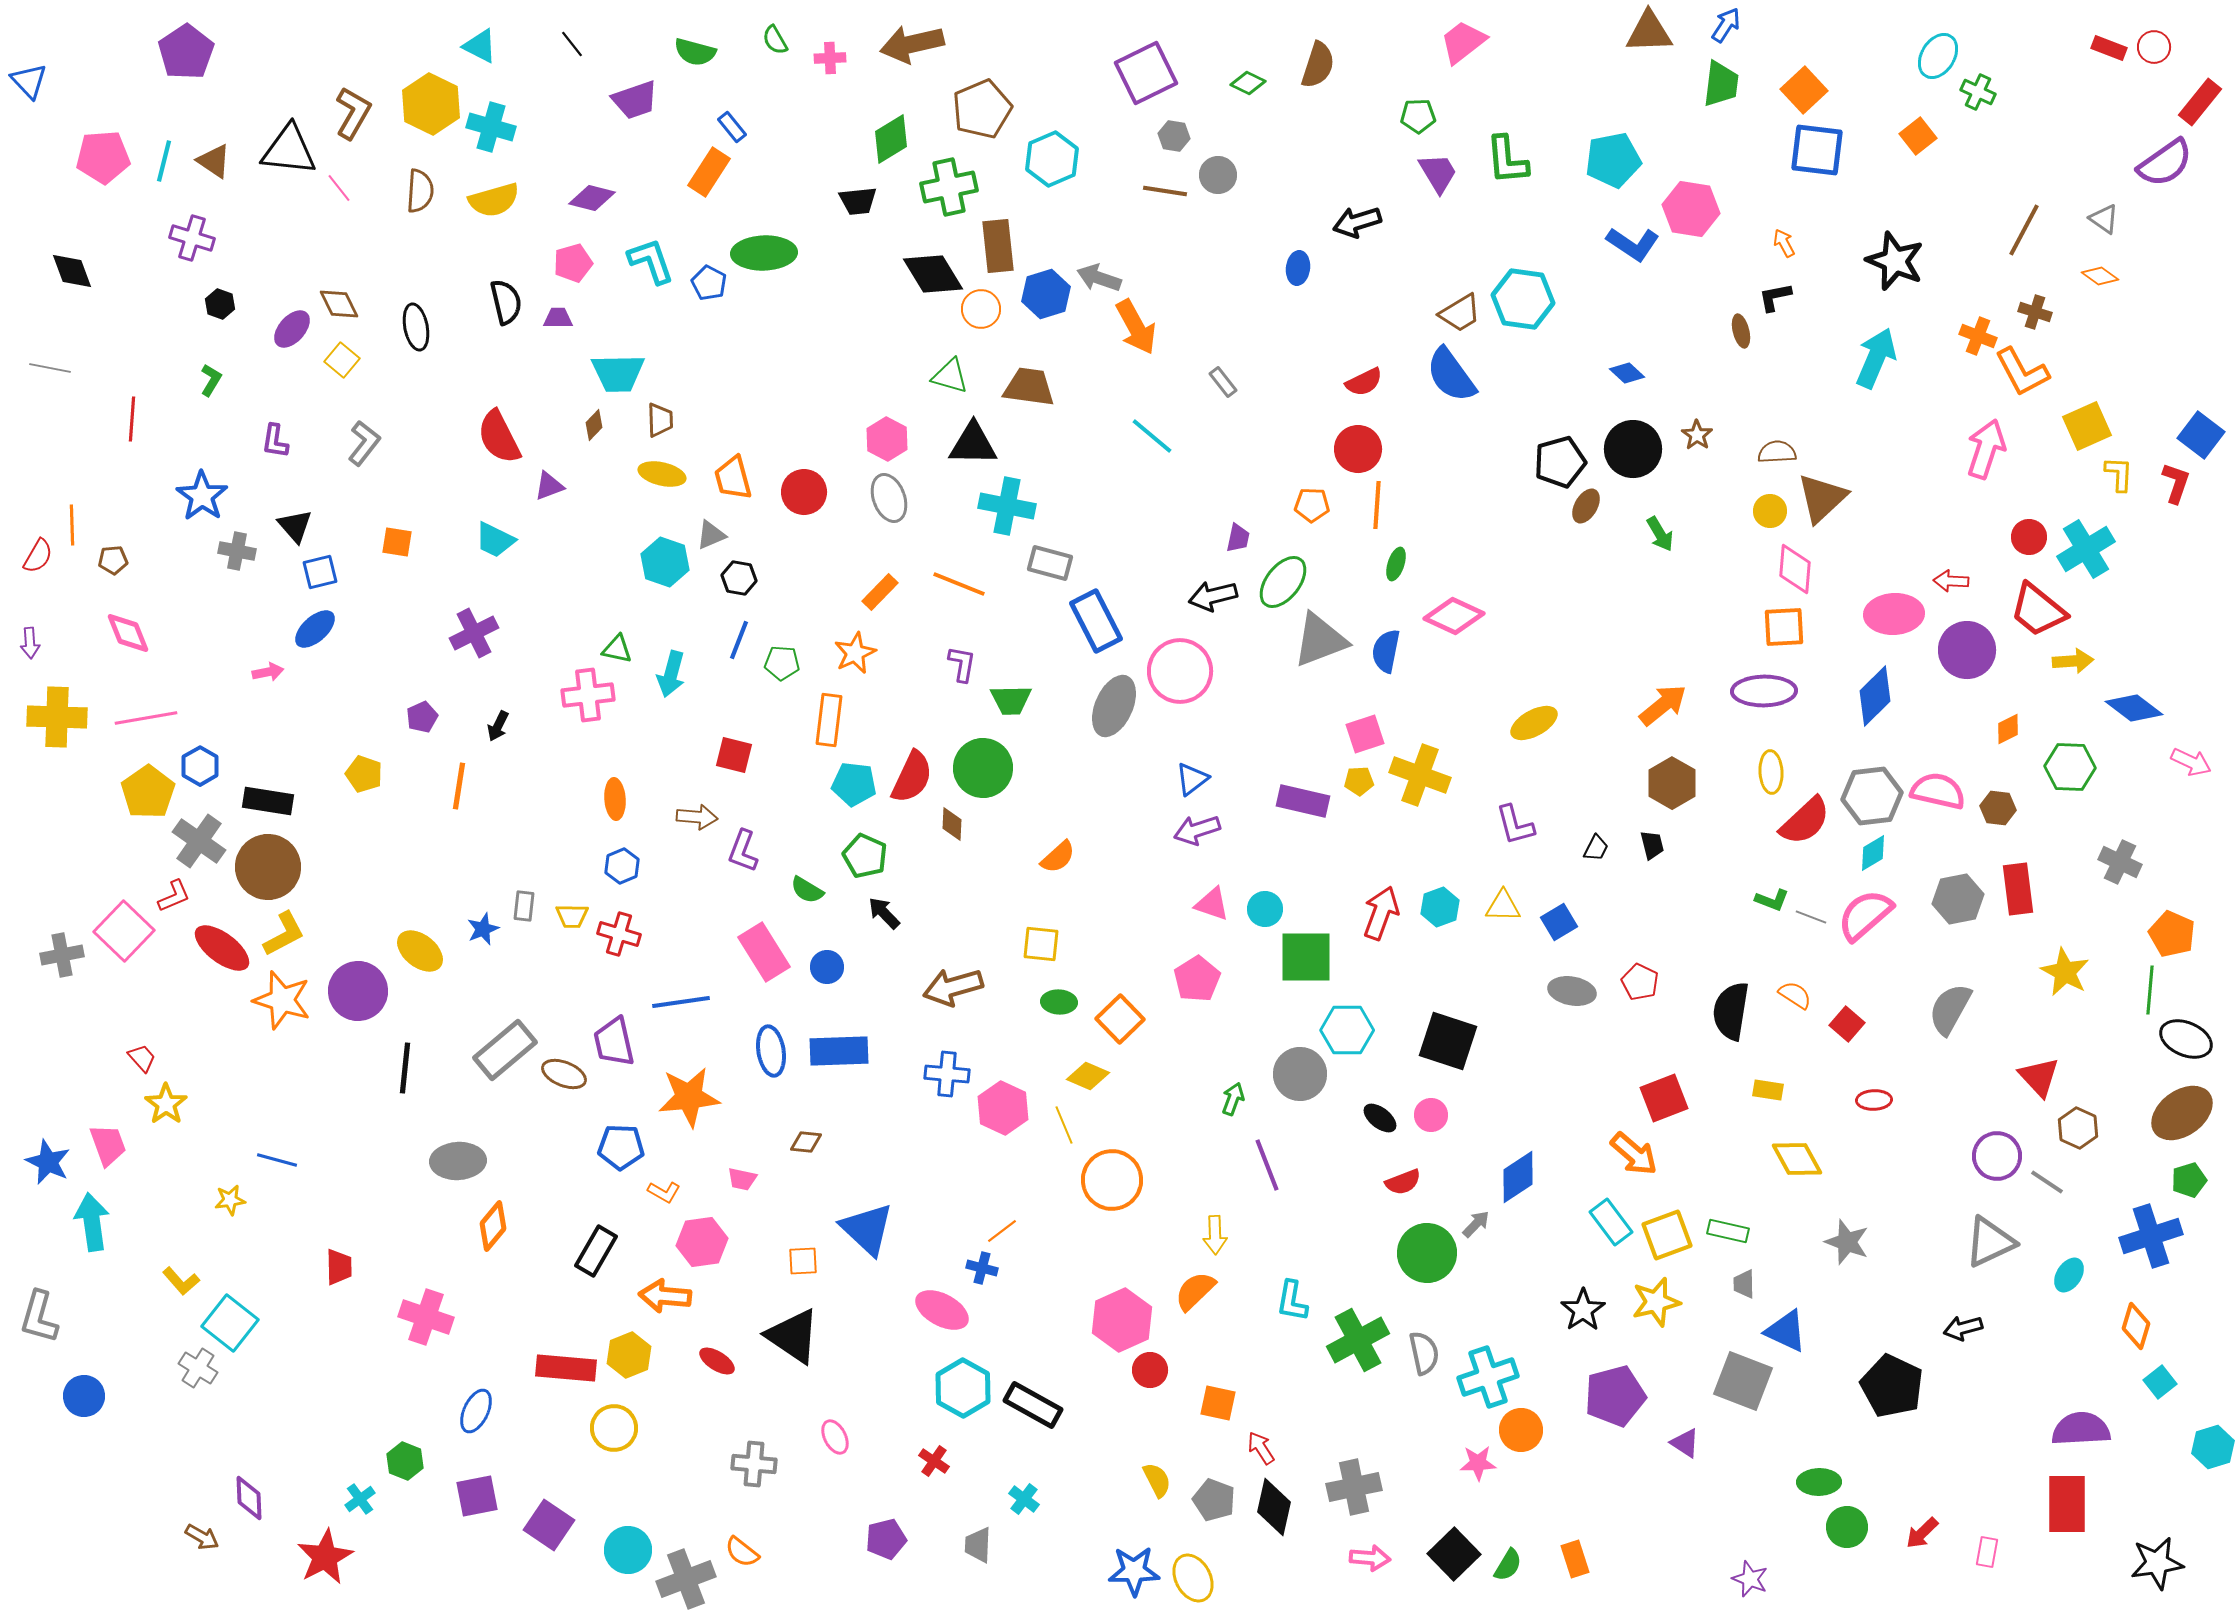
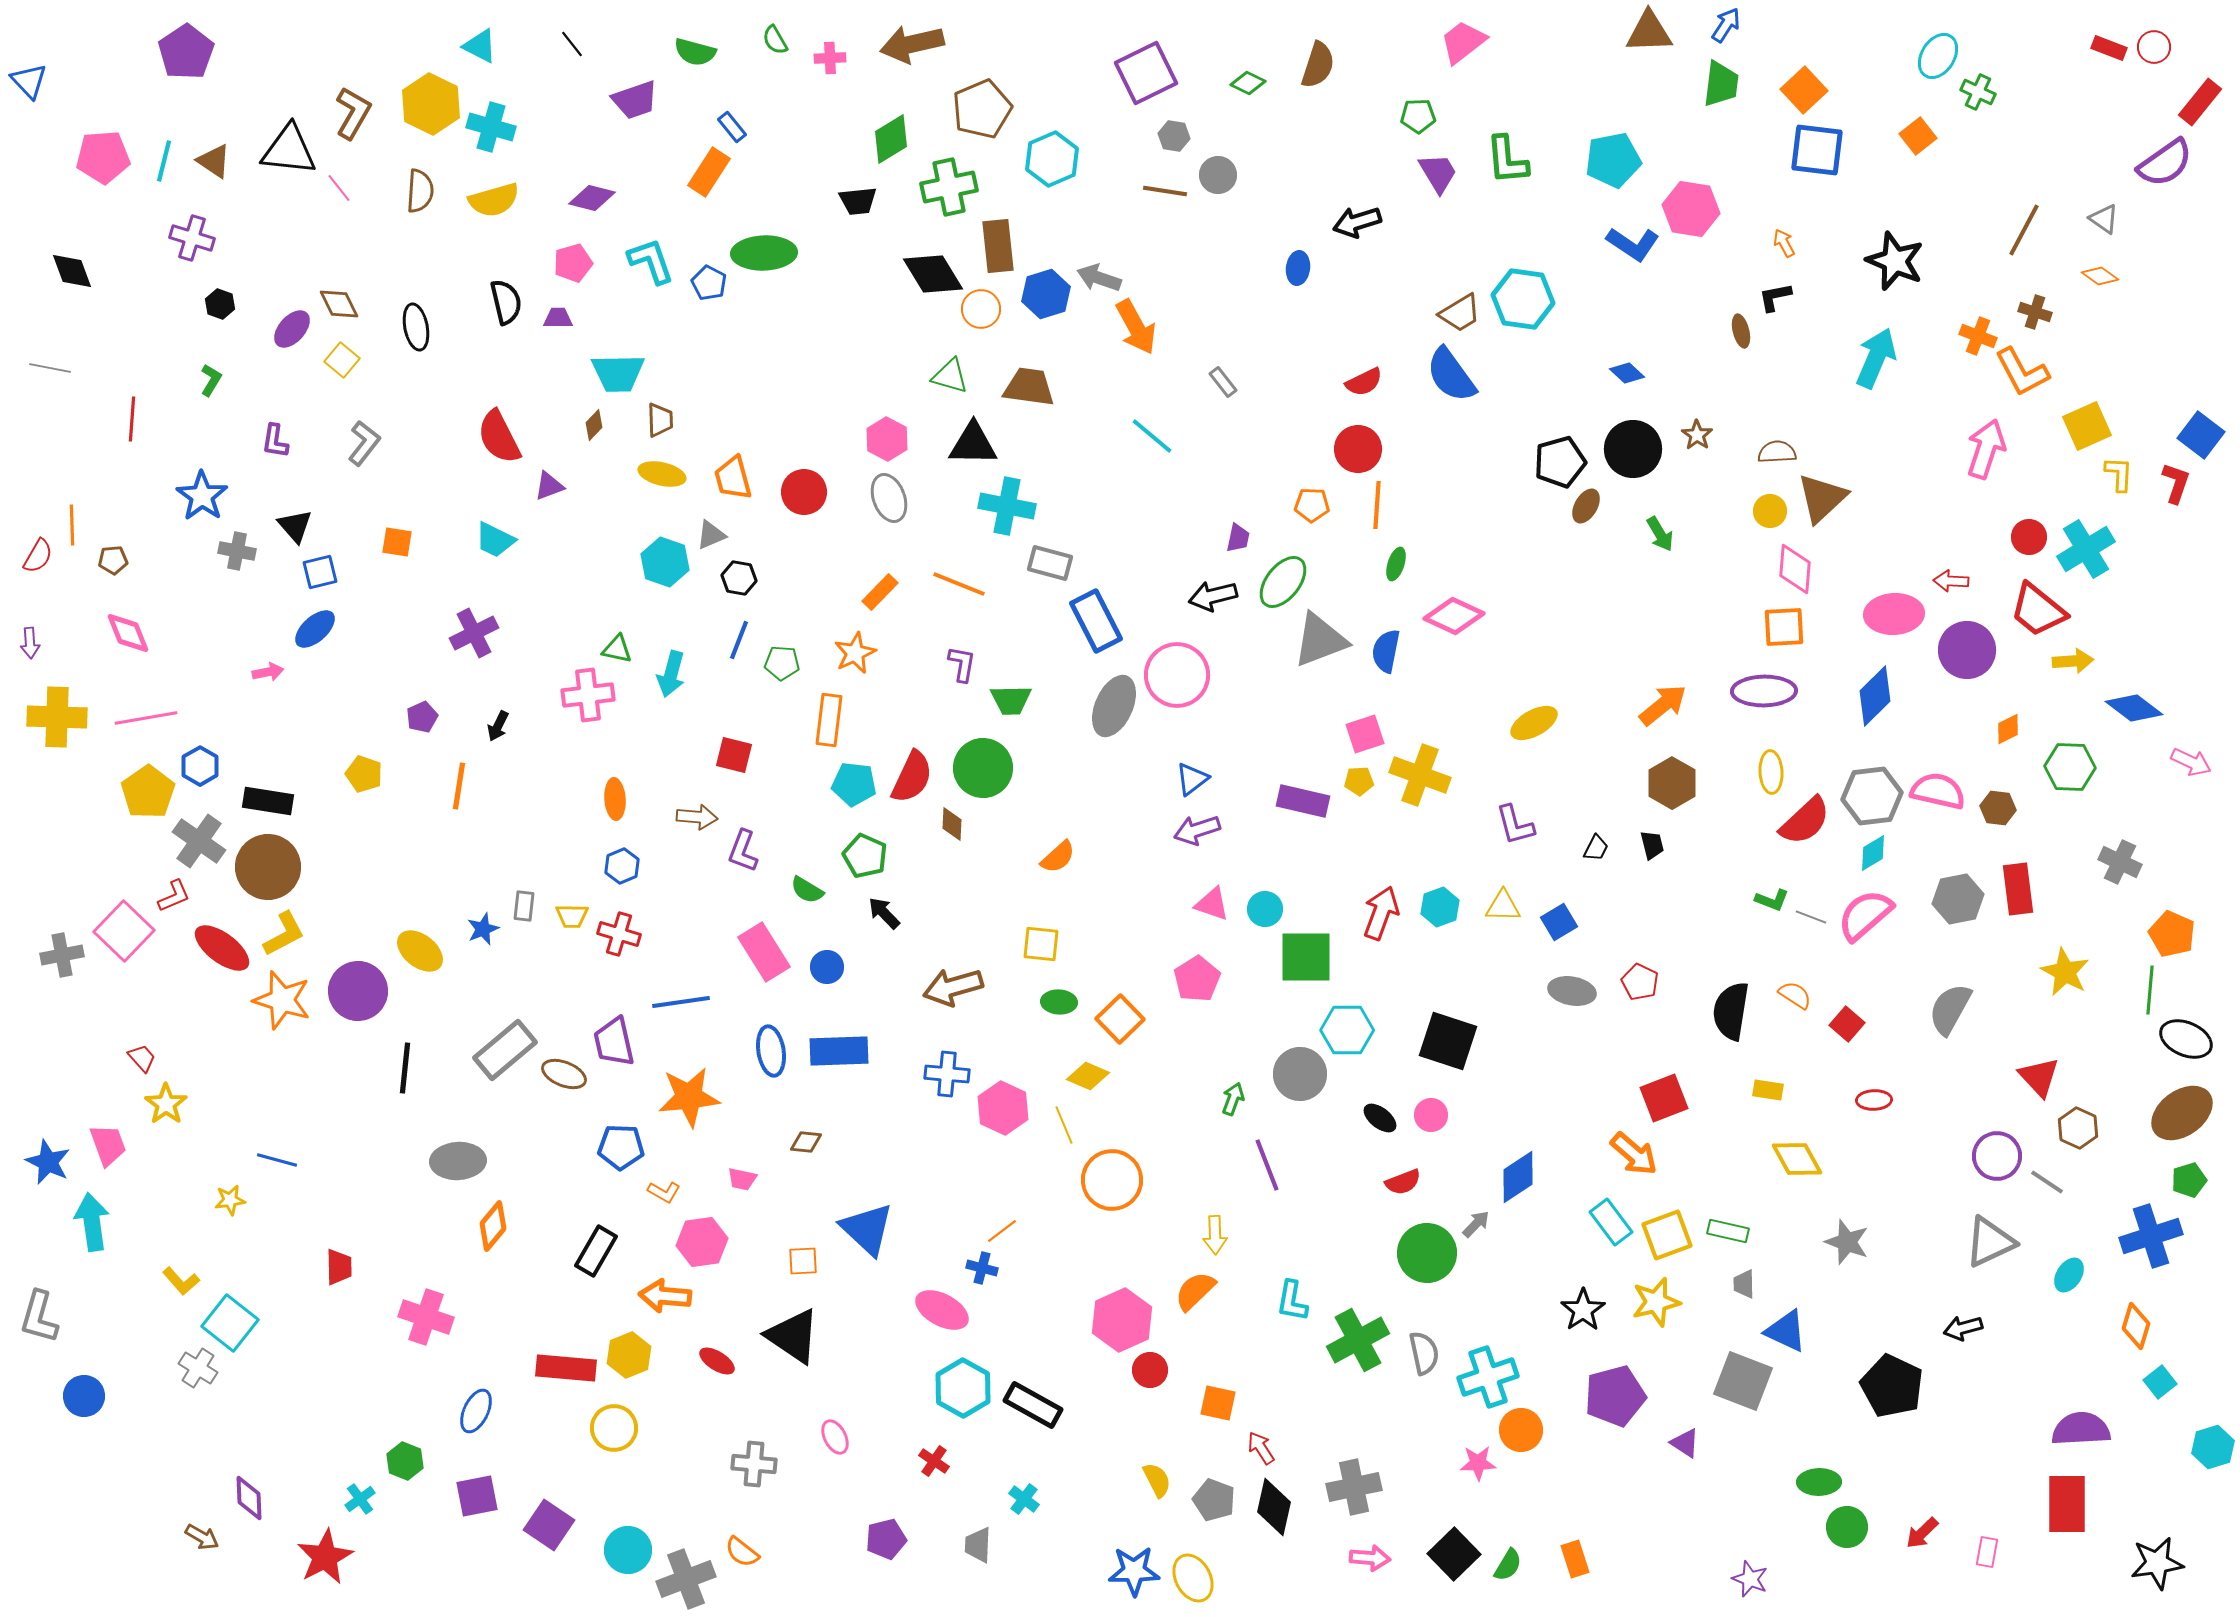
pink circle at (1180, 671): moved 3 px left, 4 px down
